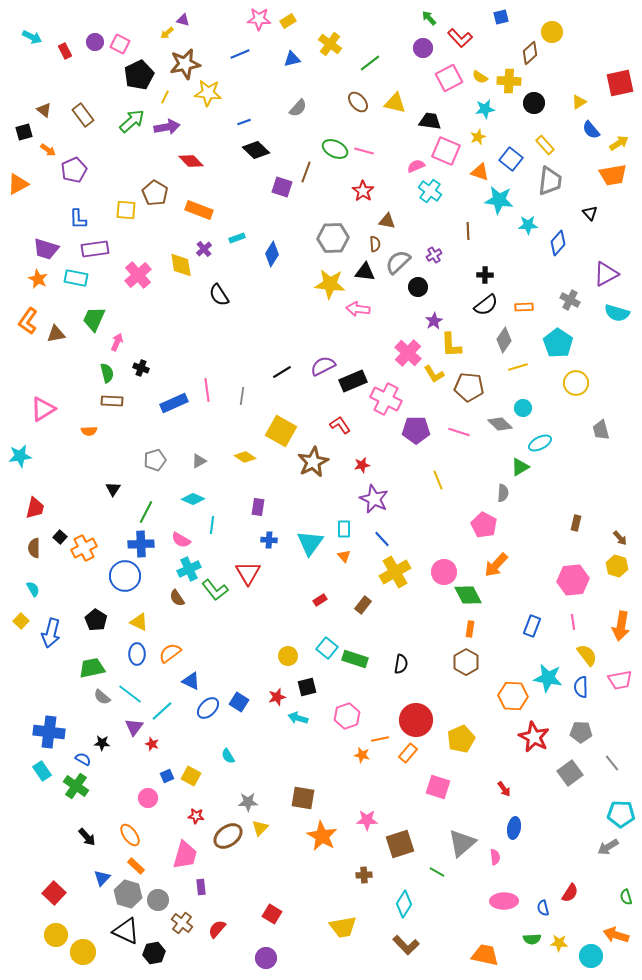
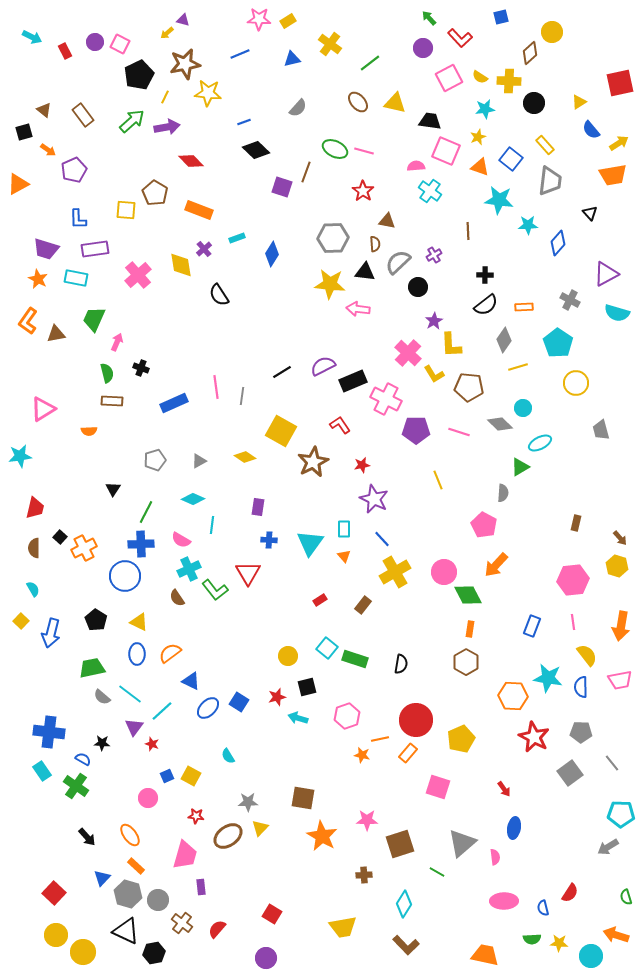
pink semicircle at (416, 166): rotated 18 degrees clockwise
orange triangle at (480, 172): moved 5 px up
pink line at (207, 390): moved 9 px right, 3 px up
